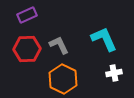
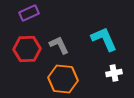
purple rectangle: moved 2 px right, 2 px up
orange hexagon: rotated 20 degrees counterclockwise
